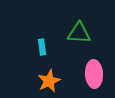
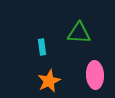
pink ellipse: moved 1 px right, 1 px down
